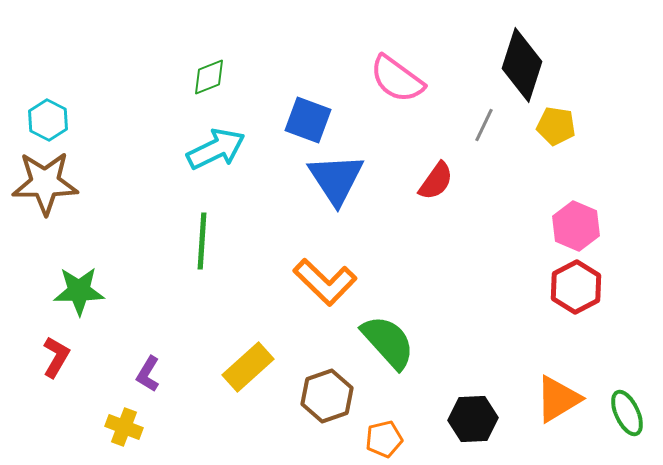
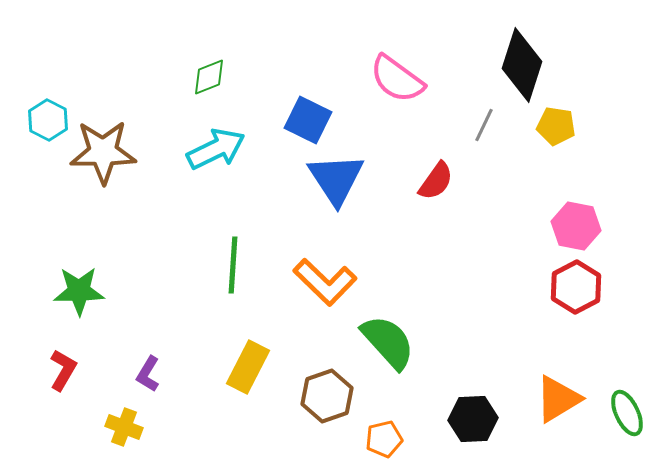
blue square: rotated 6 degrees clockwise
brown star: moved 58 px right, 31 px up
pink hexagon: rotated 12 degrees counterclockwise
green line: moved 31 px right, 24 px down
red L-shape: moved 7 px right, 13 px down
yellow rectangle: rotated 21 degrees counterclockwise
